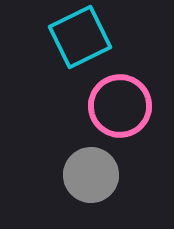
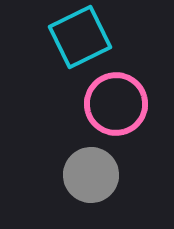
pink circle: moved 4 px left, 2 px up
